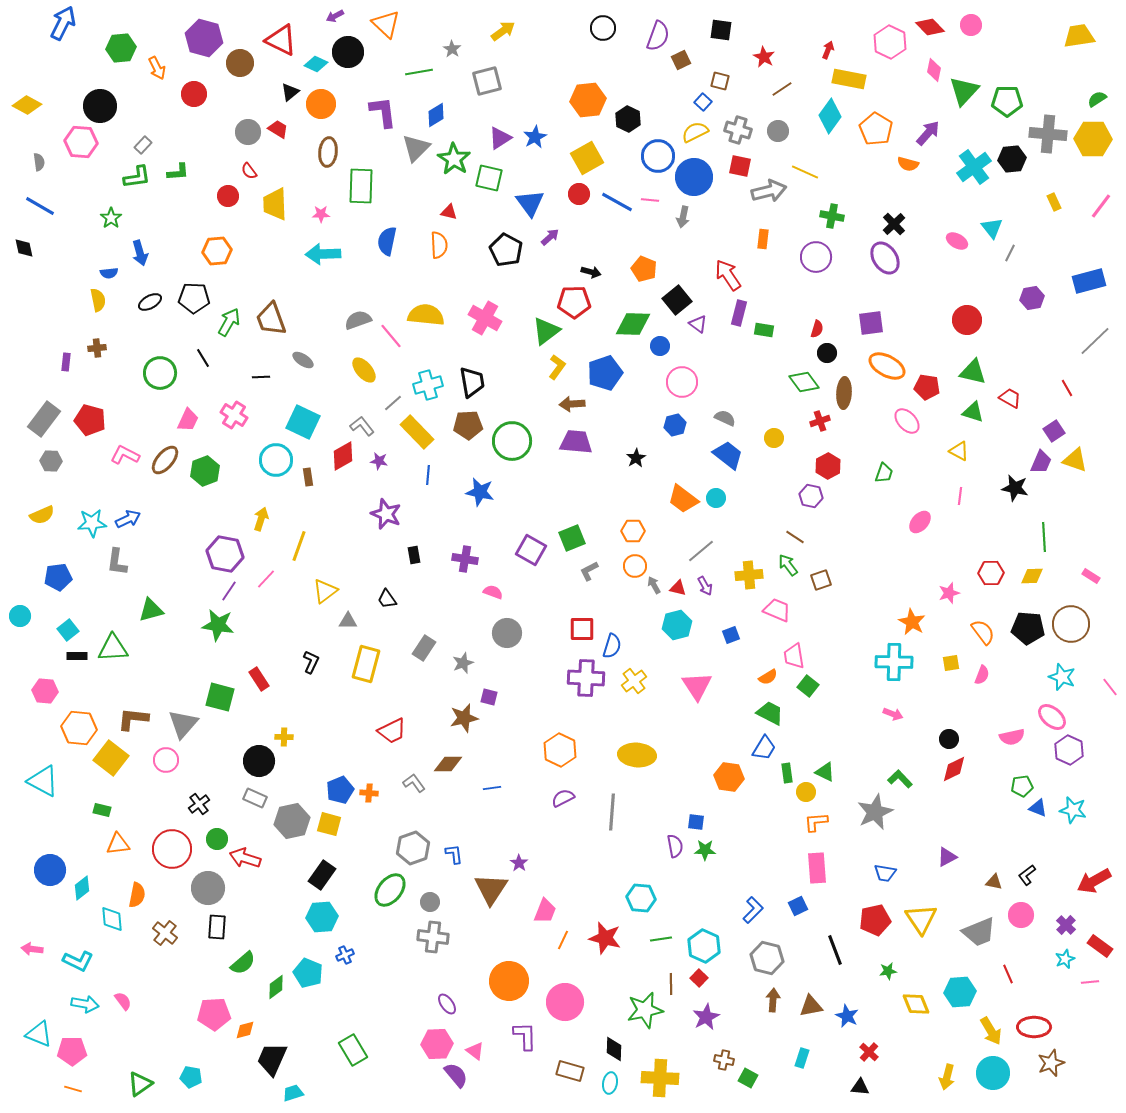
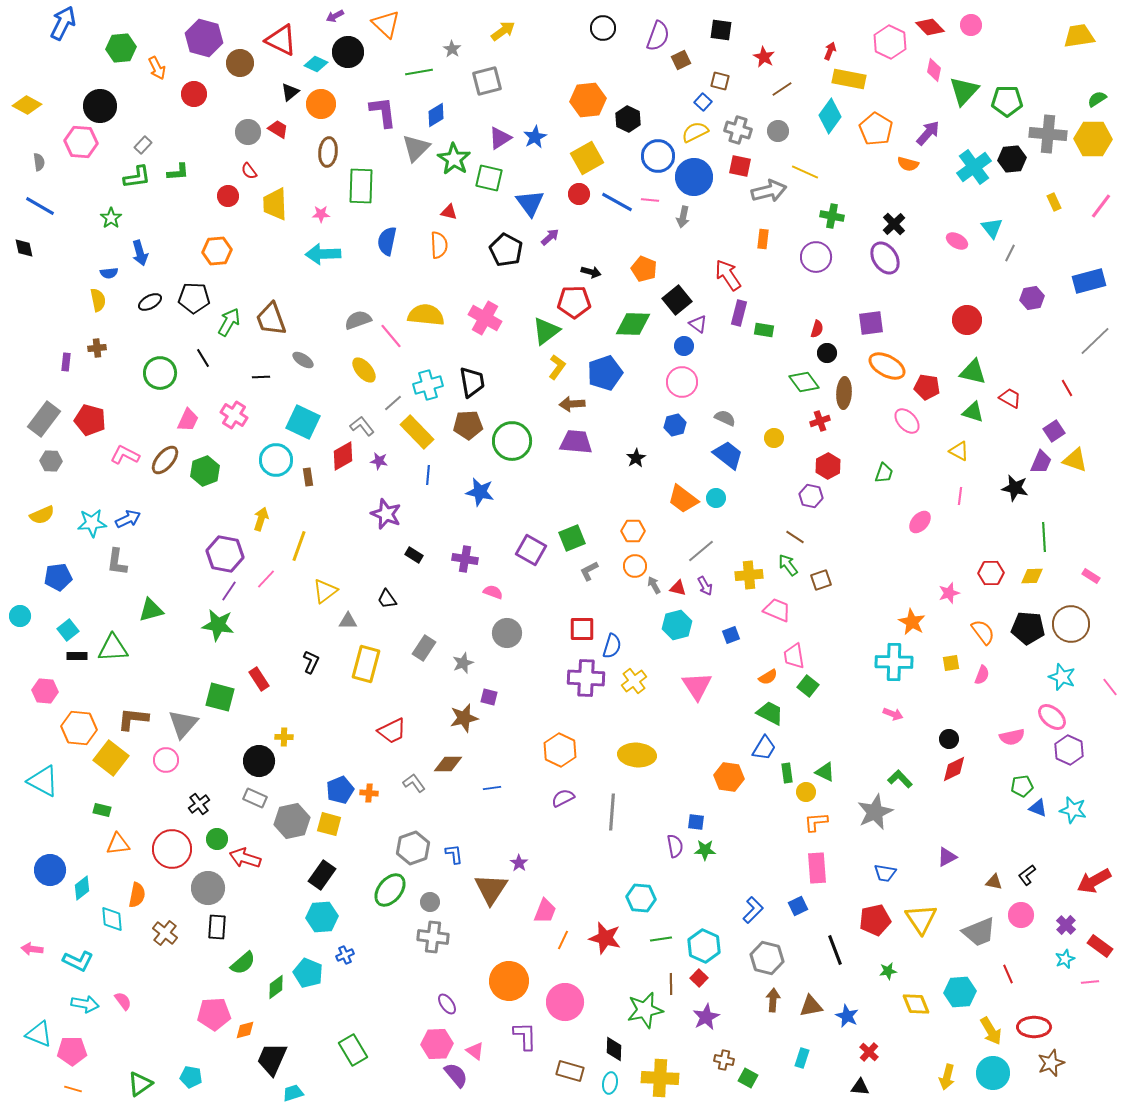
red arrow at (828, 50): moved 2 px right, 1 px down
blue circle at (660, 346): moved 24 px right
black rectangle at (414, 555): rotated 48 degrees counterclockwise
